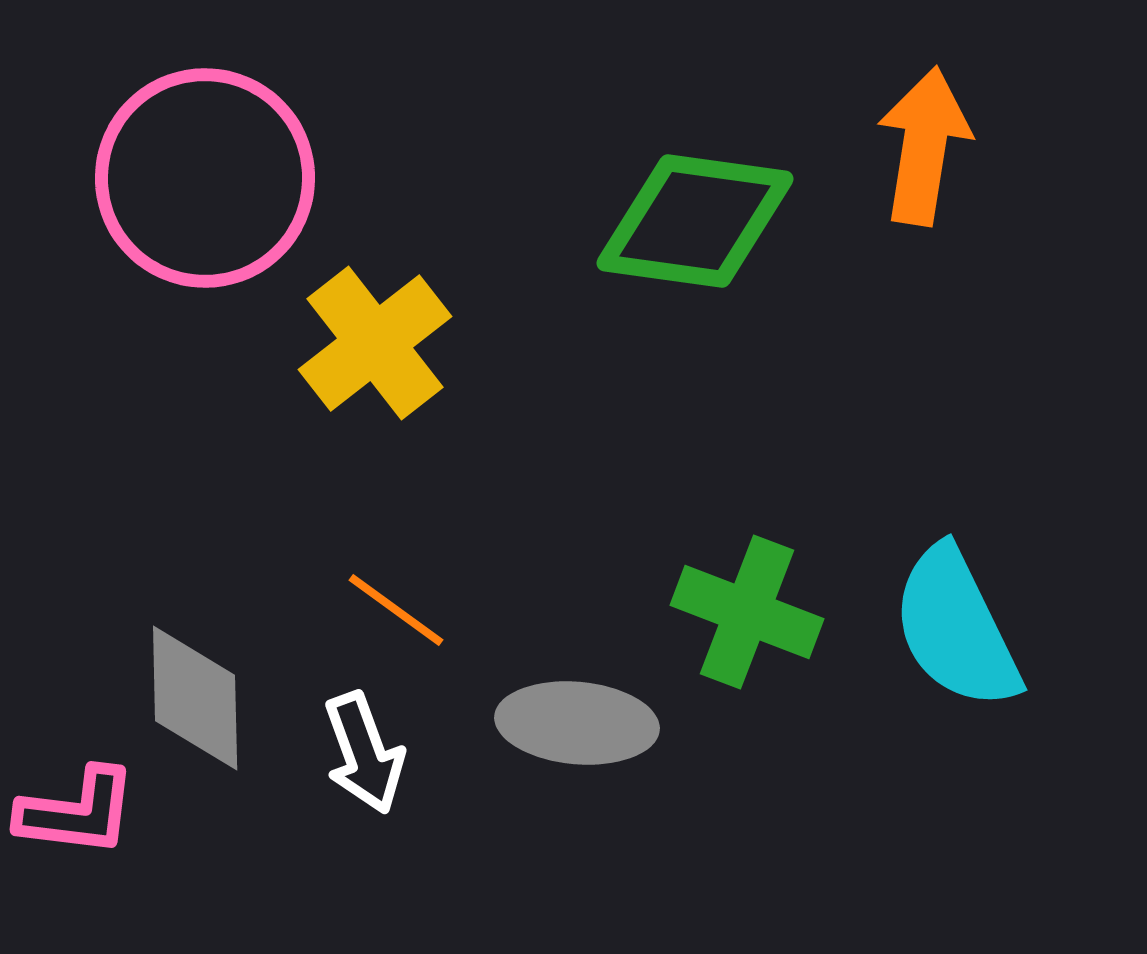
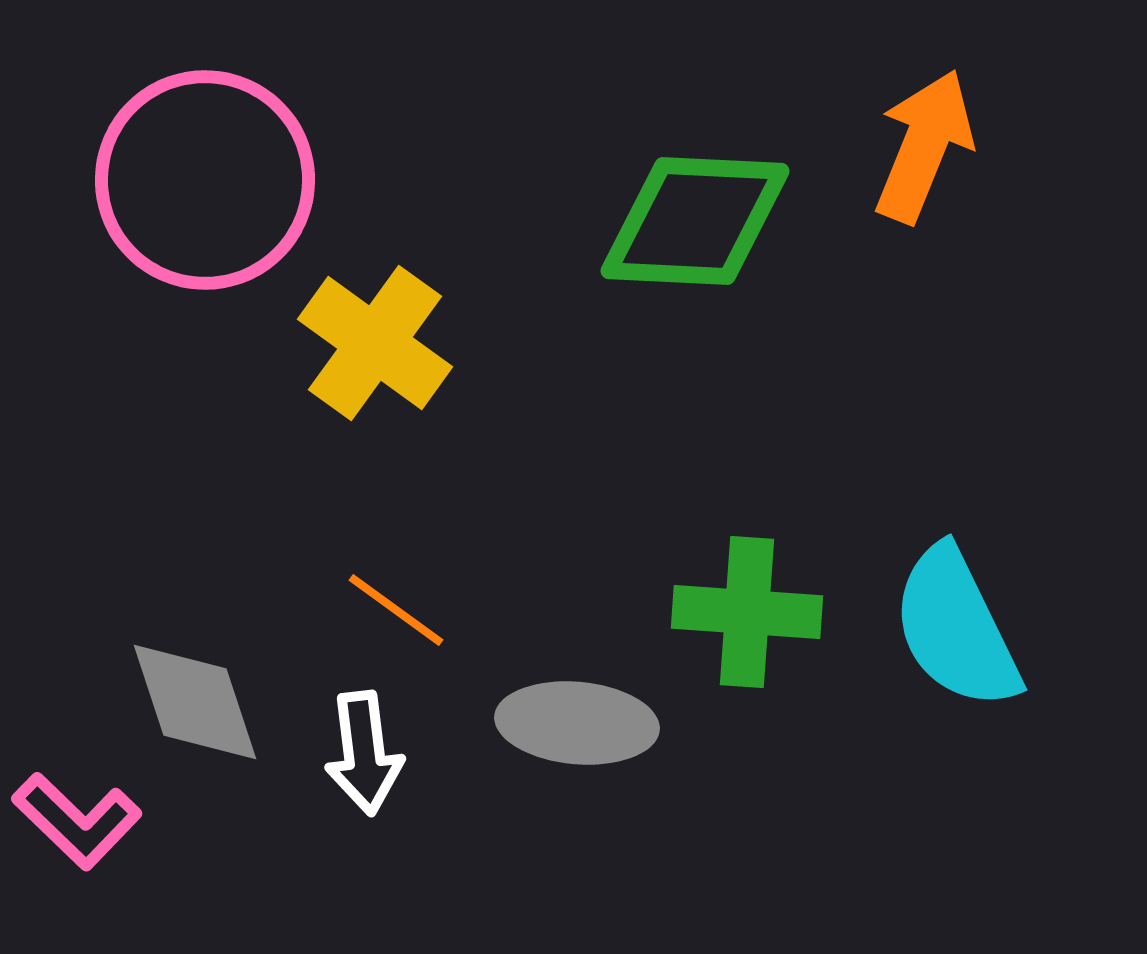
orange arrow: rotated 13 degrees clockwise
pink circle: moved 2 px down
green diamond: rotated 5 degrees counterclockwise
yellow cross: rotated 16 degrees counterclockwise
green cross: rotated 17 degrees counterclockwise
gray diamond: moved 4 px down; rotated 17 degrees counterclockwise
white arrow: rotated 13 degrees clockwise
pink L-shape: moved 9 px down; rotated 37 degrees clockwise
